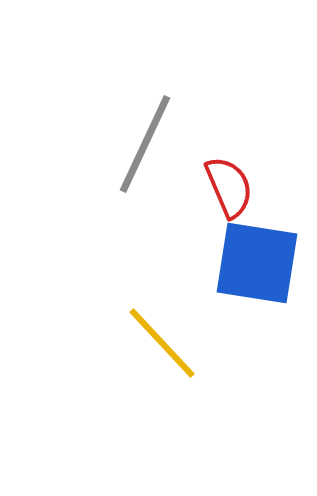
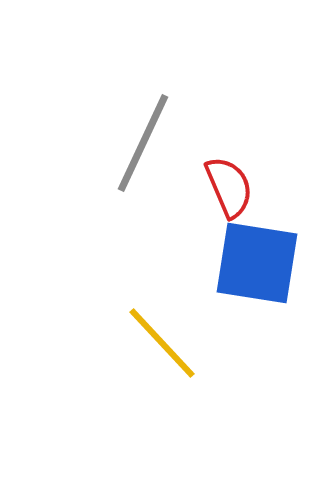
gray line: moved 2 px left, 1 px up
